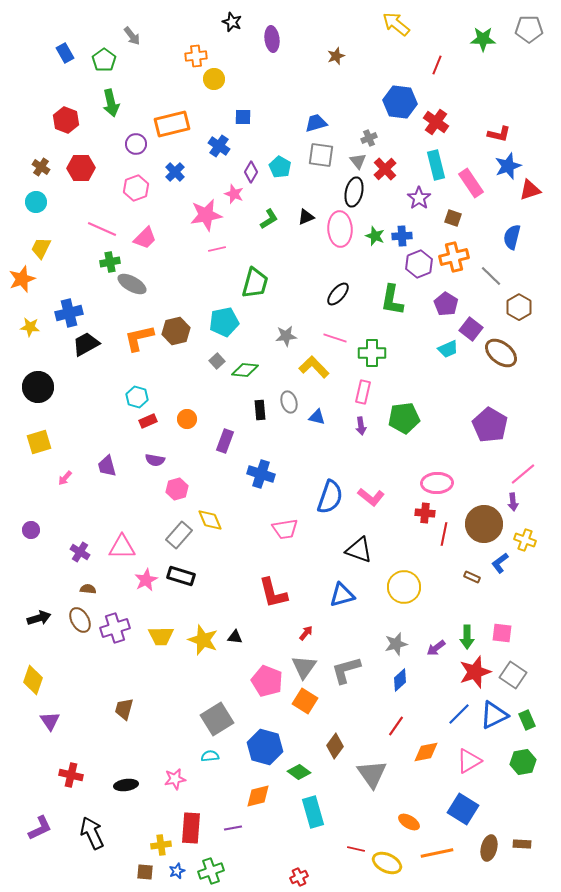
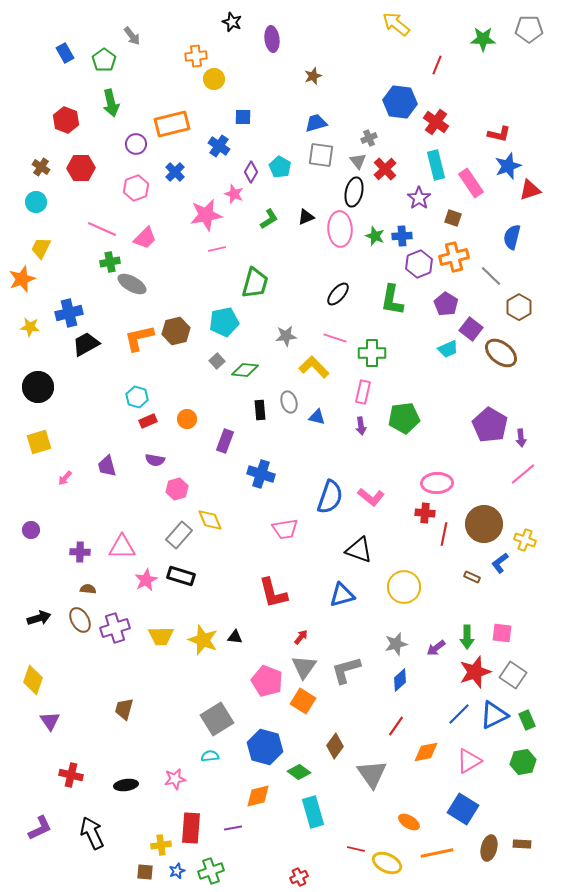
brown star at (336, 56): moved 23 px left, 20 px down
purple arrow at (513, 502): moved 8 px right, 64 px up
purple cross at (80, 552): rotated 30 degrees counterclockwise
red arrow at (306, 633): moved 5 px left, 4 px down
orange square at (305, 701): moved 2 px left
